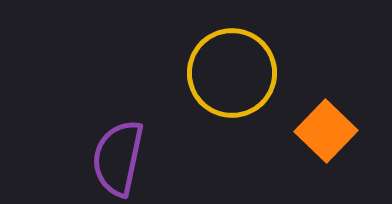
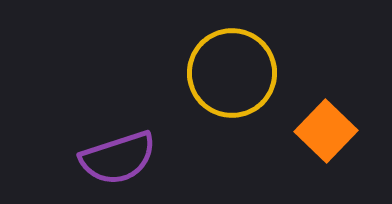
purple semicircle: rotated 120 degrees counterclockwise
